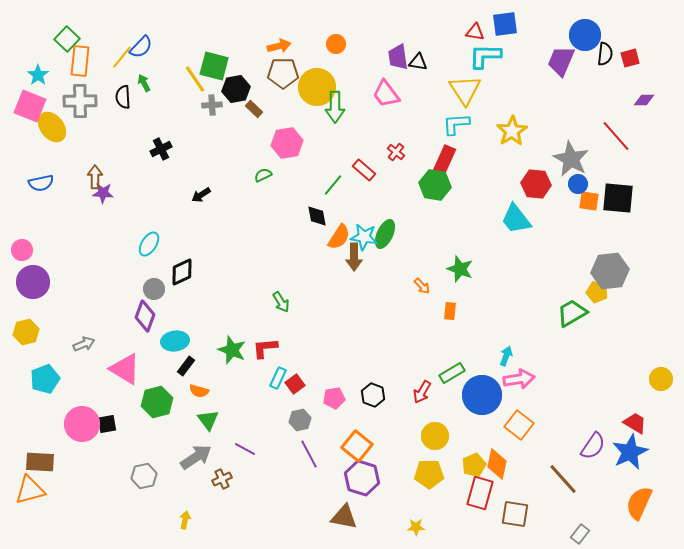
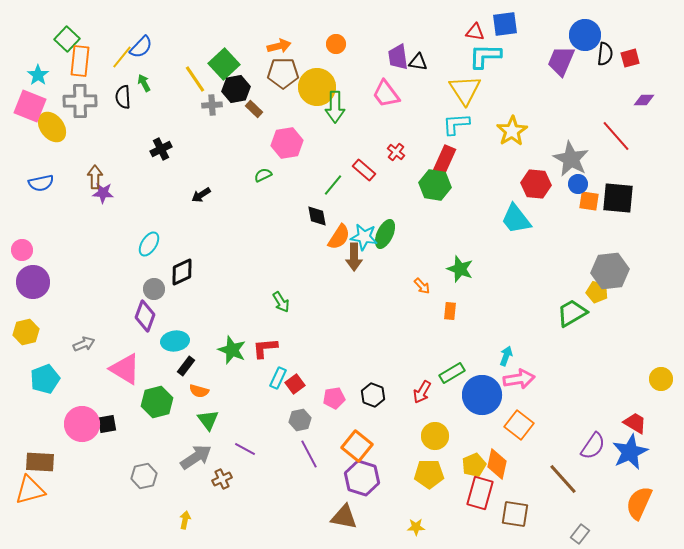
green square at (214, 66): moved 10 px right, 2 px up; rotated 32 degrees clockwise
